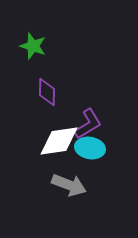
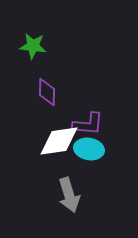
green star: rotated 12 degrees counterclockwise
purple L-shape: rotated 36 degrees clockwise
cyan ellipse: moved 1 px left, 1 px down
gray arrow: moved 10 px down; rotated 52 degrees clockwise
